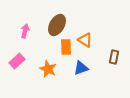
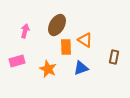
pink rectangle: rotated 28 degrees clockwise
